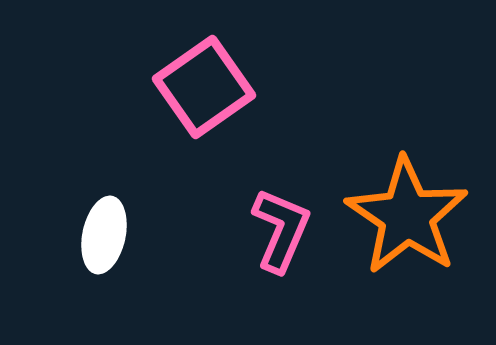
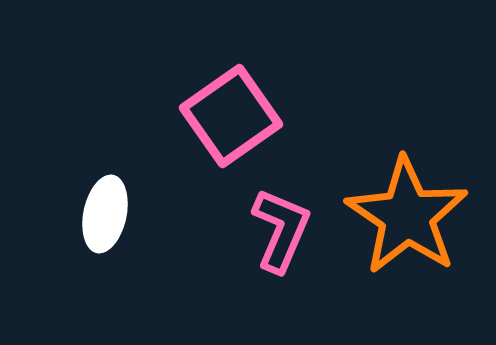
pink square: moved 27 px right, 29 px down
white ellipse: moved 1 px right, 21 px up
